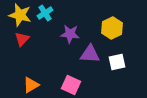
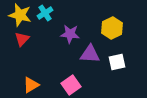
pink square: rotated 30 degrees clockwise
